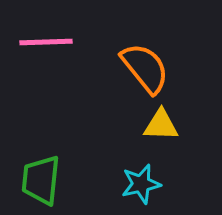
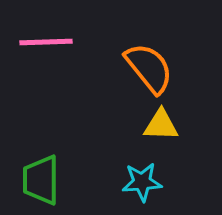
orange semicircle: moved 4 px right
green trapezoid: rotated 6 degrees counterclockwise
cyan star: moved 1 px right, 2 px up; rotated 9 degrees clockwise
